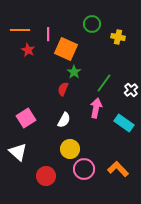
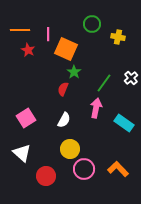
white cross: moved 12 px up
white triangle: moved 4 px right, 1 px down
